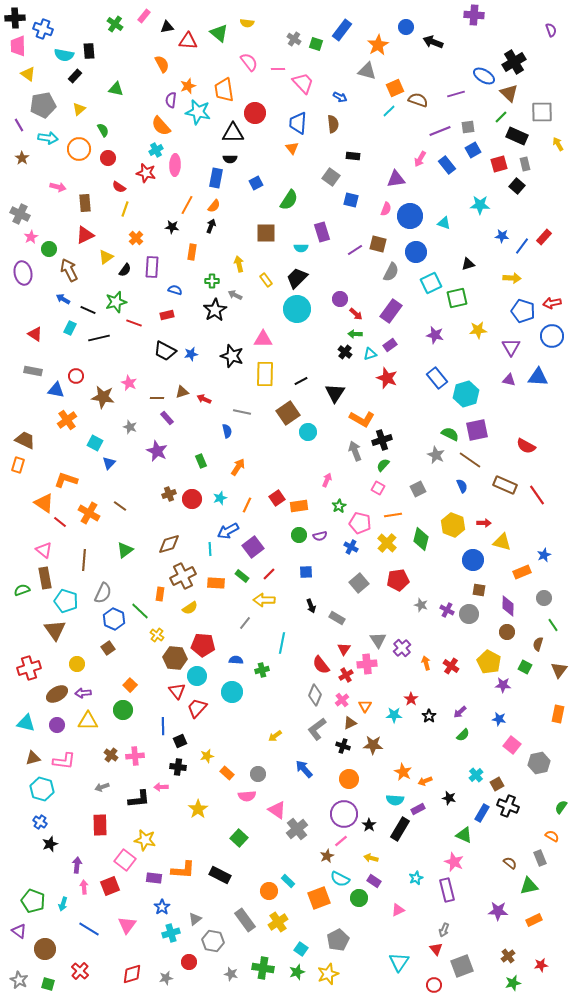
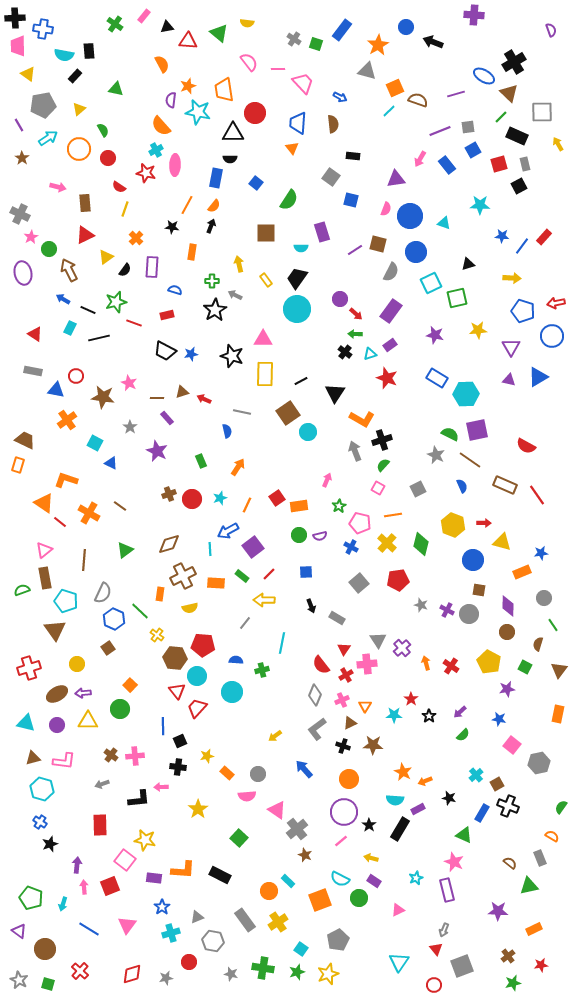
blue cross at (43, 29): rotated 12 degrees counterclockwise
cyan arrow at (48, 138): rotated 42 degrees counterclockwise
blue square at (256, 183): rotated 24 degrees counterclockwise
black square at (517, 186): moved 2 px right; rotated 21 degrees clockwise
black trapezoid at (297, 278): rotated 10 degrees counterclockwise
red arrow at (552, 303): moved 4 px right
blue triangle at (538, 377): rotated 35 degrees counterclockwise
blue rectangle at (437, 378): rotated 20 degrees counterclockwise
cyan hexagon at (466, 394): rotated 15 degrees clockwise
gray star at (130, 427): rotated 16 degrees clockwise
blue triangle at (109, 463): moved 2 px right; rotated 48 degrees counterclockwise
green diamond at (421, 539): moved 5 px down
pink triangle at (44, 550): rotated 42 degrees clockwise
blue star at (544, 555): moved 3 px left, 2 px up; rotated 16 degrees clockwise
yellow semicircle at (190, 608): rotated 21 degrees clockwise
purple star at (503, 685): moved 4 px right, 4 px down; rotated 14 degrees counterclockwise
pink cross at (342, 700): rotated 16 degrees clockwise
green circle at (123, 710): moved 3 px left, 1 px up
gray arrow at (102, 787): moved 3 px up
purple circle at (344, 814): moved 2 px up
brown star at (327, 856): moved 22 px left, 1 px up; rotated 24 degrees counterclockwise
orange square at (319, 898): moved 1 px right, 2 px down
green pentagon at (33, 901): moved 2 px left, 3 px up
gray triangle at (195, 919): moved 2 px right, 2 px up; rotated 16 degrees clockwise
orange rectangle at (534, 920): moved 9 px down
